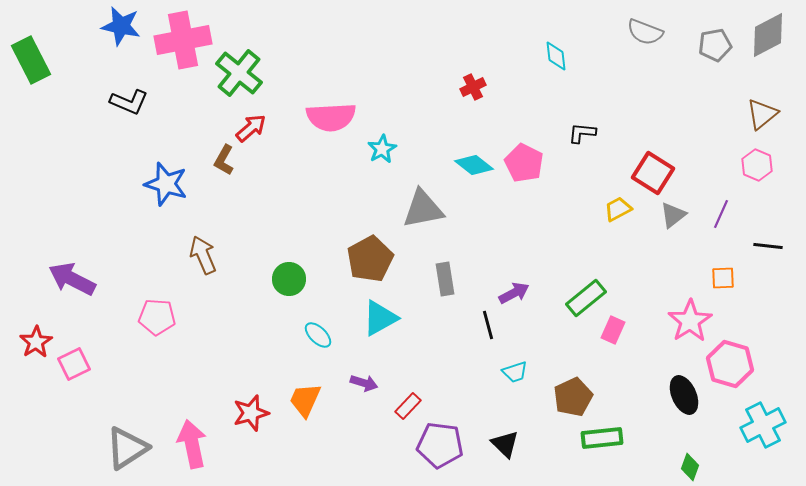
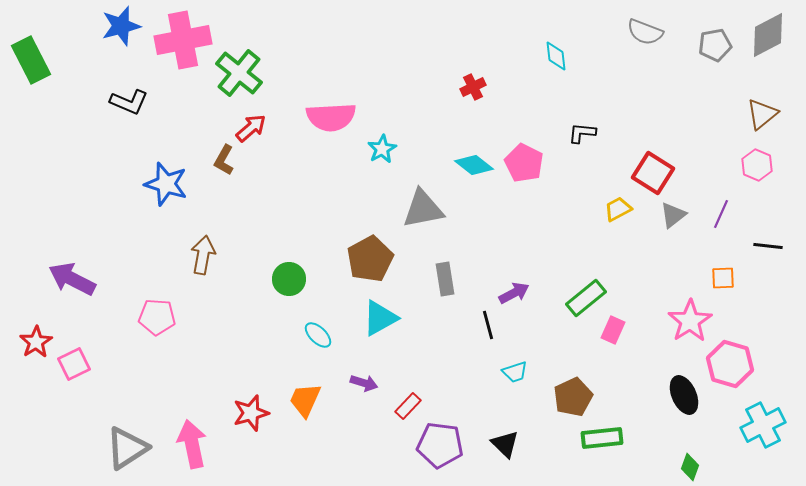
blue star at (121, 26): rotated 27 degrees counterclockwise
brown arrow at (203, 255): rotated 33 degrees clockwise
